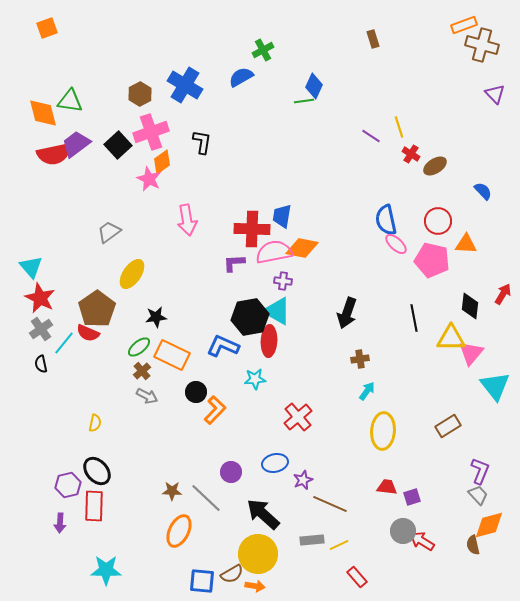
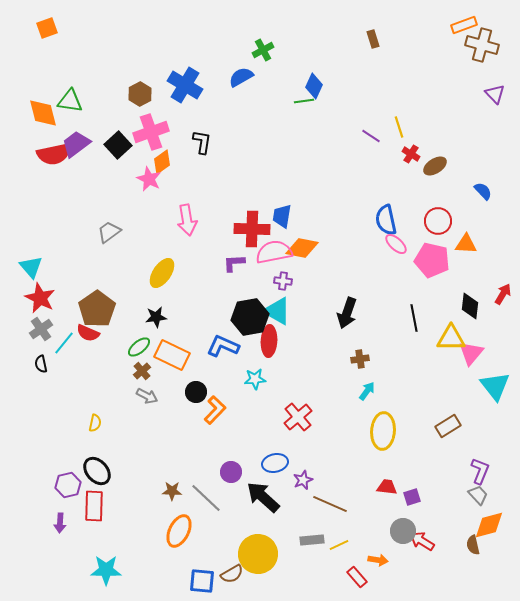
yellow ellipse at (132, 274): moved 30 px right, 1 px up
black arrow at (263, 514): moved 17 px up
orange arrow at (255, 586): moved 123 px right, 26 px up
